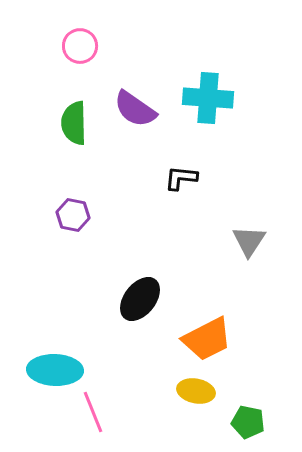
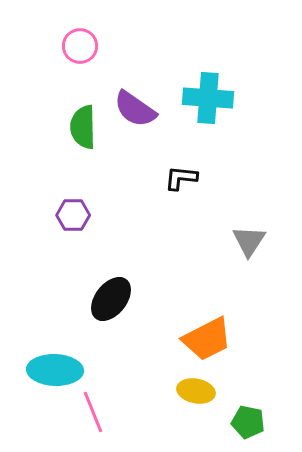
green semicircle: moved 9 px right, 4 px down
purple hexagon: rotated 12 degrees counterclockwise
black ellipse: moved 29 px left
